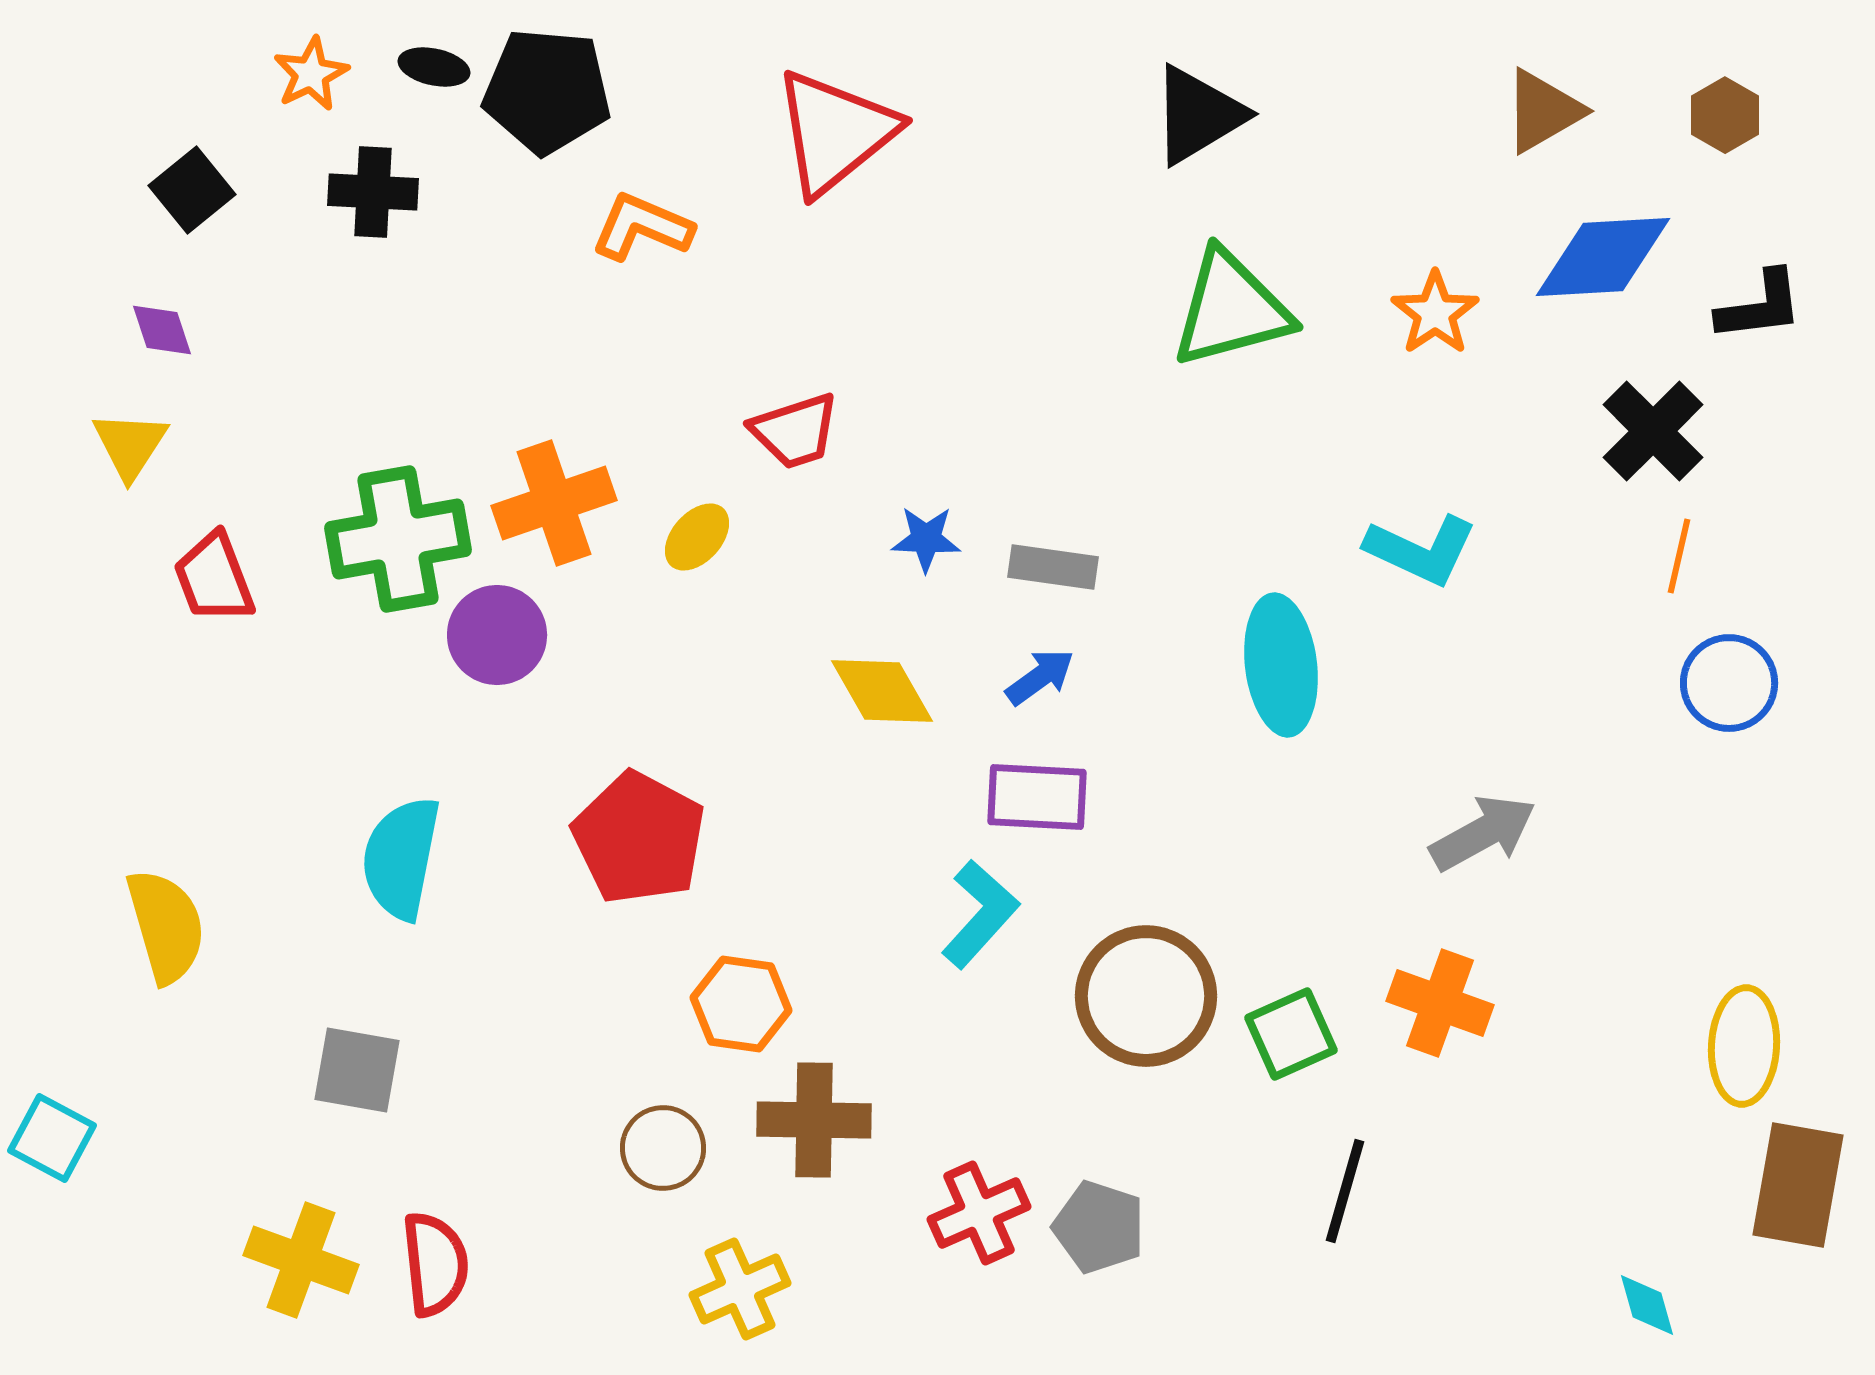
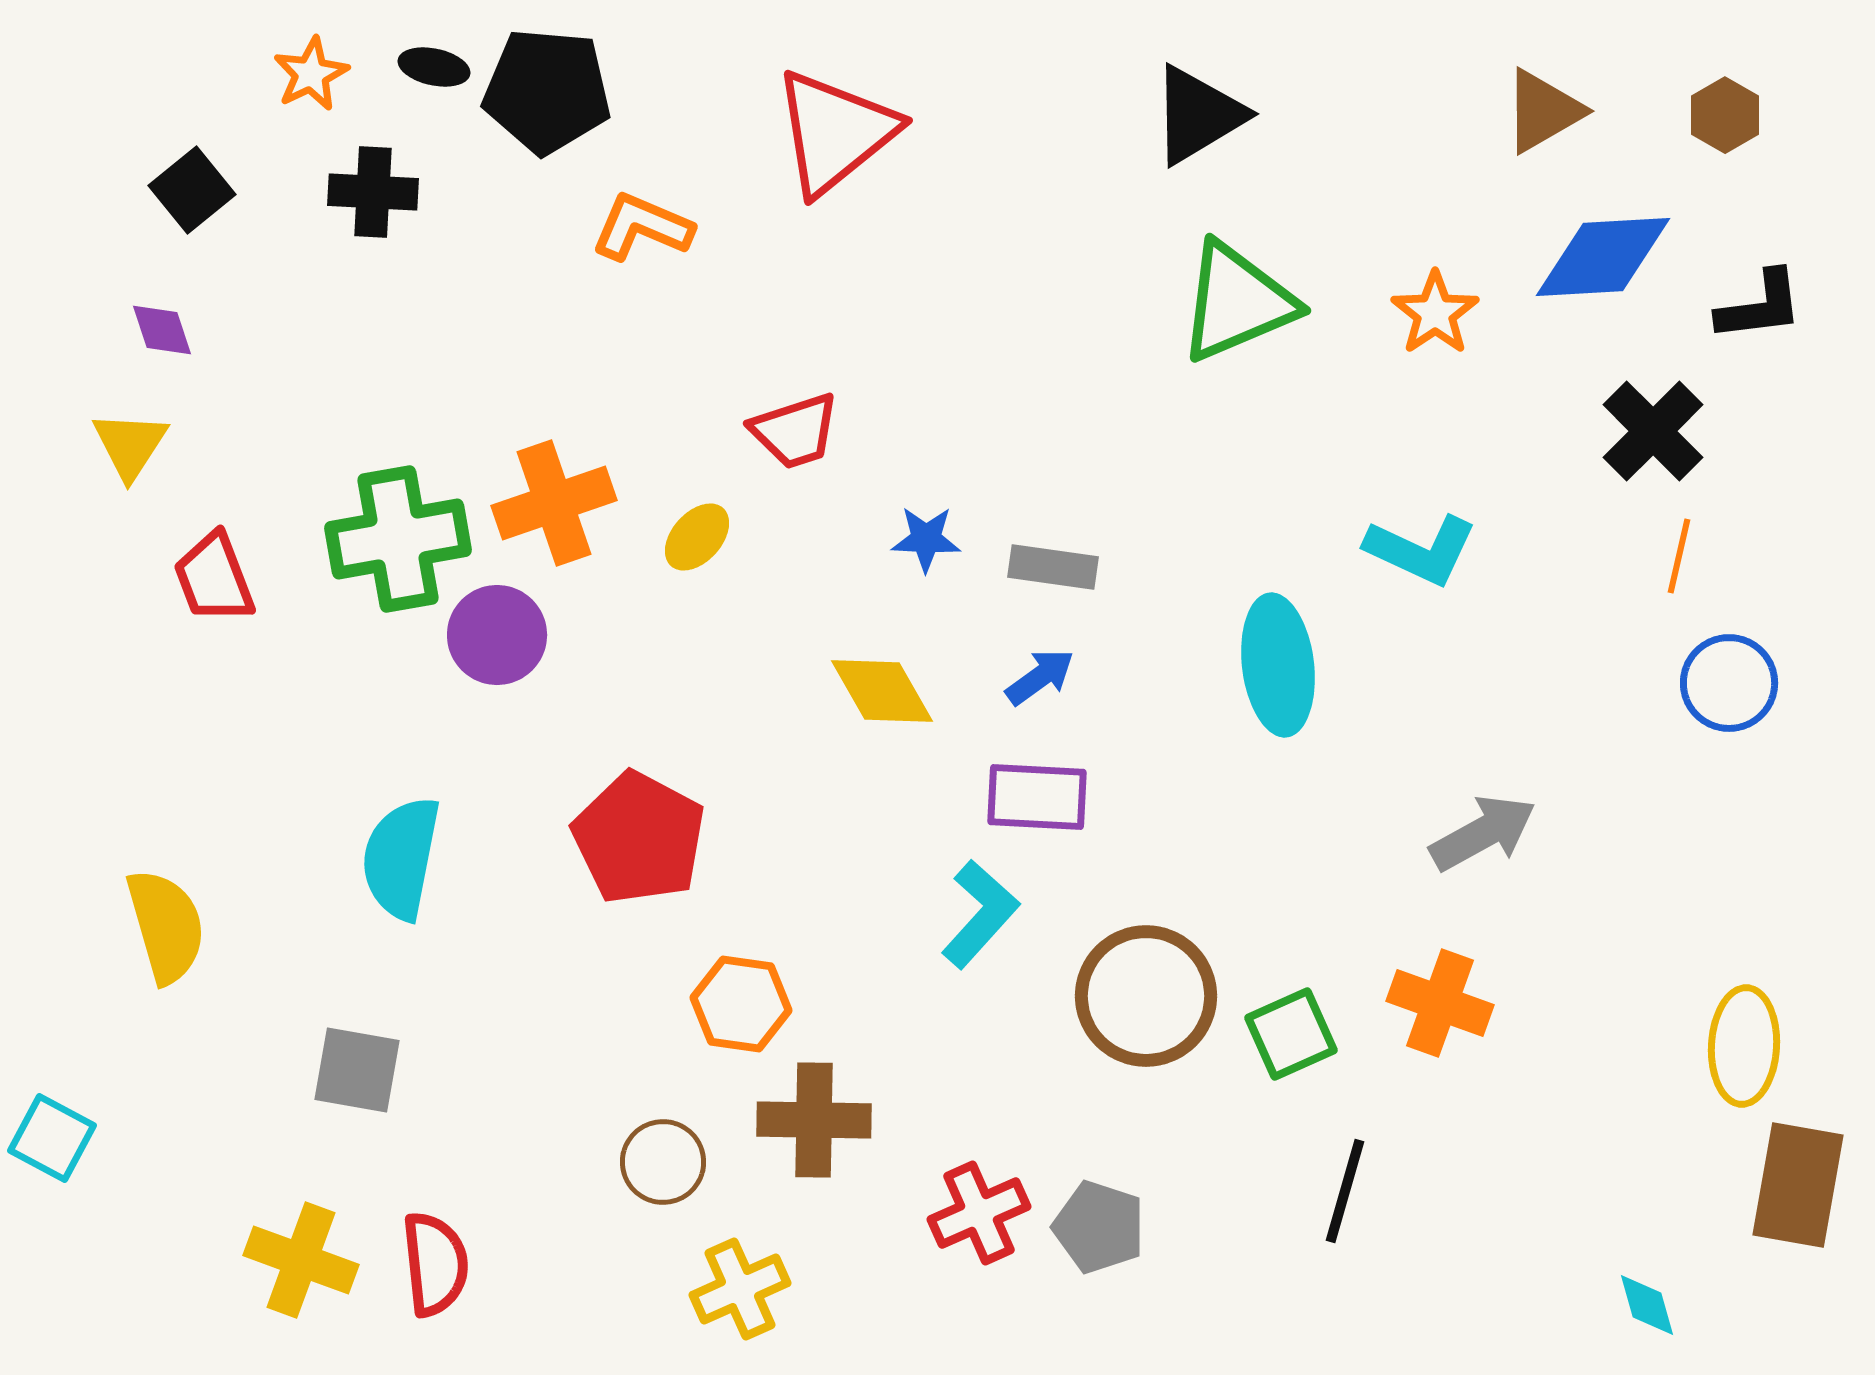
green triangle at (1231, 309): moved 6 px right, 7 px up; rotated 8 degrees counterclockwise
cyan ellipse at (1281, 665): moved 3 px left
brown circle at (663, 1148): moved 14 px down
